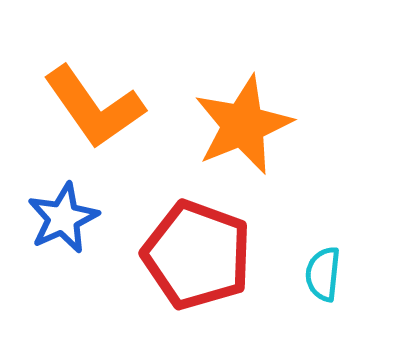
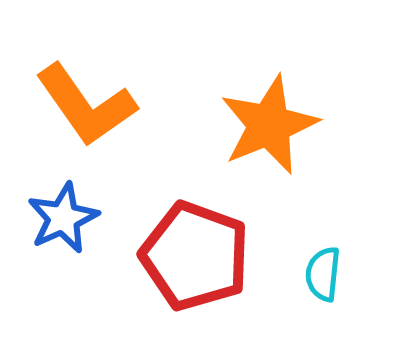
orange L-shape: moved 8 px left, 2 px up
orange star: moved 26 px right
red pentagon: moved 2 px left, 1 px down
